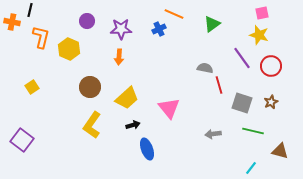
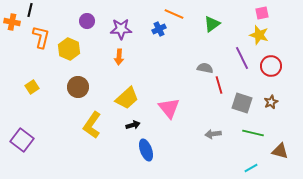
purple line: rotated 10 degrees clockwise
brown circle: moved 12 px left
green line: moved 2 px down
blue ellipse: moved 1 px left, 1 px down
cyan line: rotated 24 degrees clockwise
